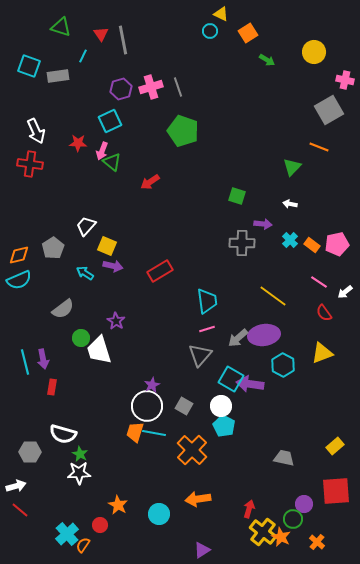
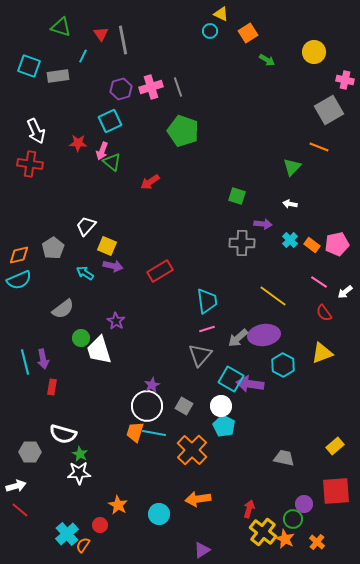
orange star at (281, 537): moved 4 px right, 2 px down
